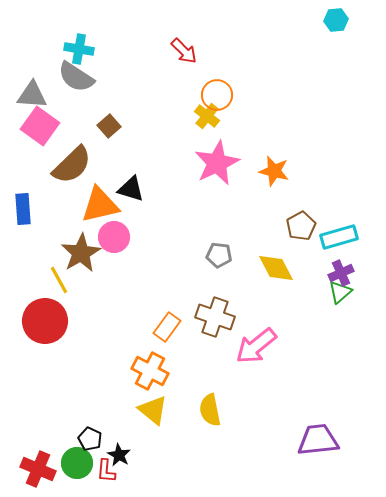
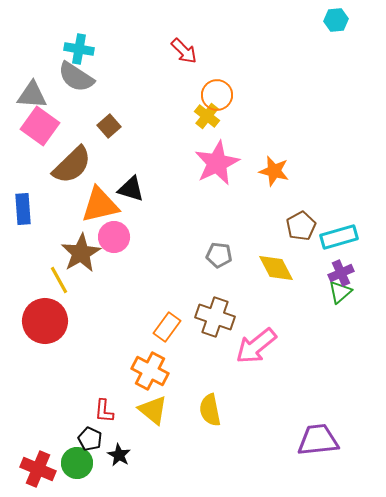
red L-shape: moved 2 px left, 60 px up
